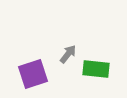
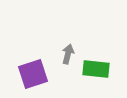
gray arrow: rotated 24 degrees counterclockwise
